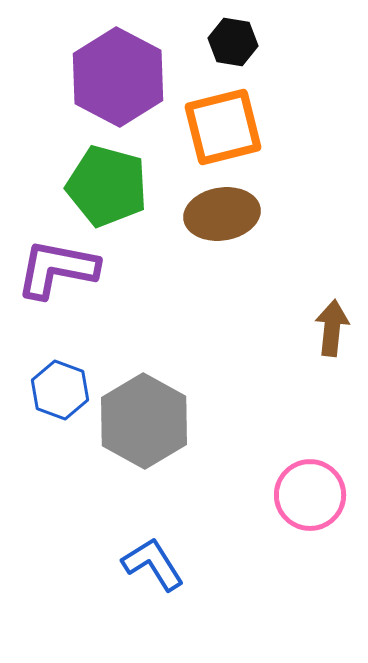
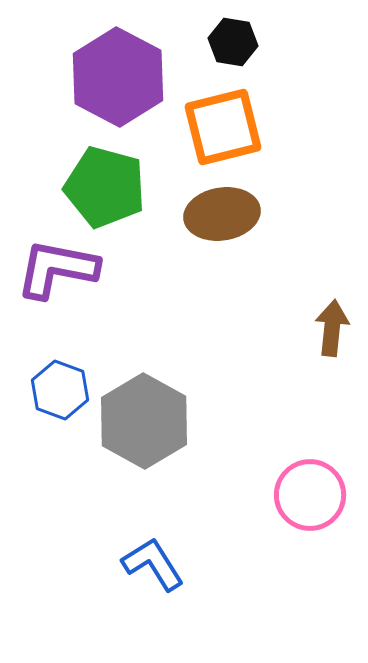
green pentagon: moved 2 px left, 1 px down
